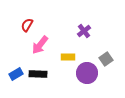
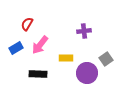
red semicircle: moved 1 px up
purple cross: rotated 32 degrees clockwise
yellow rectangle: moved 2 px left, 1 px down
blue rectangle: moved 26 px up
